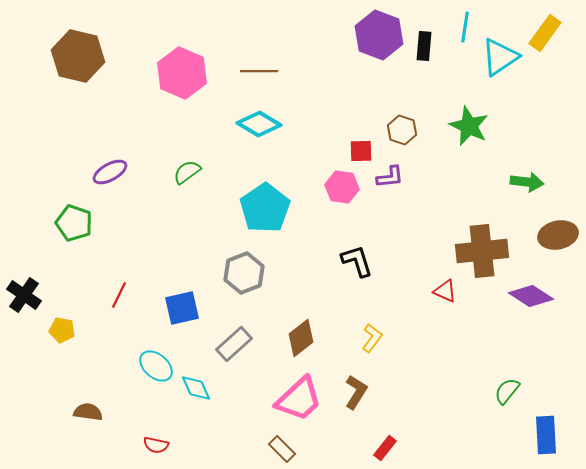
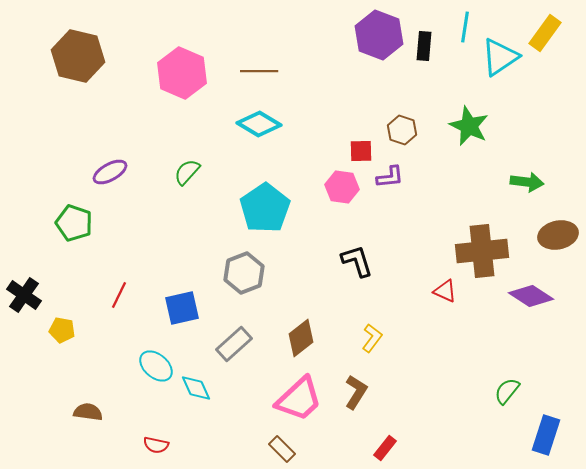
green semicircle at (187, 172): rotated 12 degrees counterclockwise
blue rectangle at (546, 435): rotated 21 degrees clockwise
